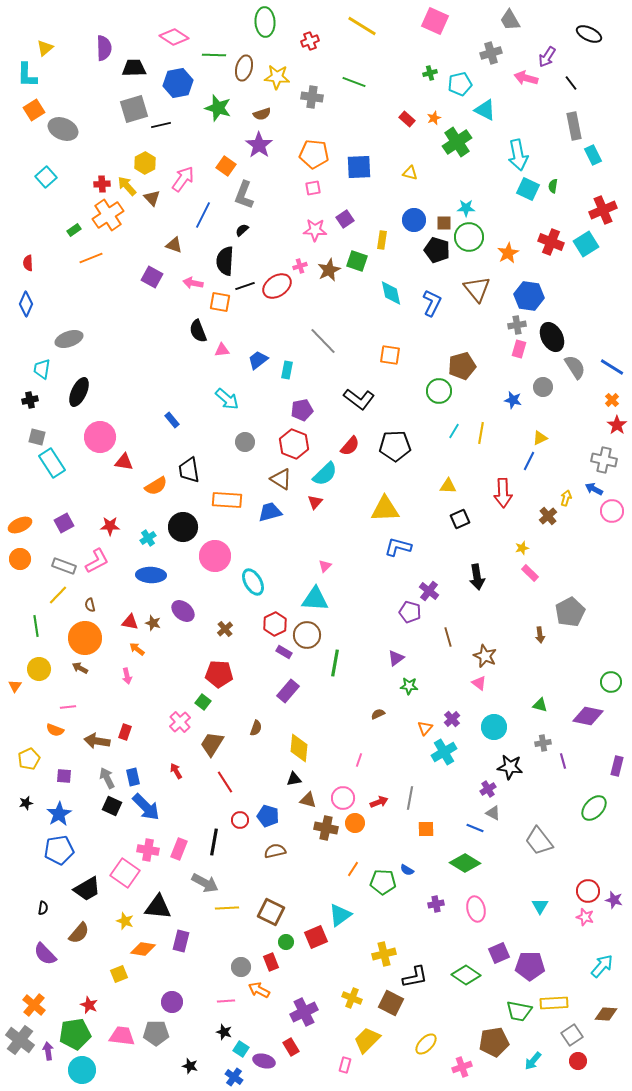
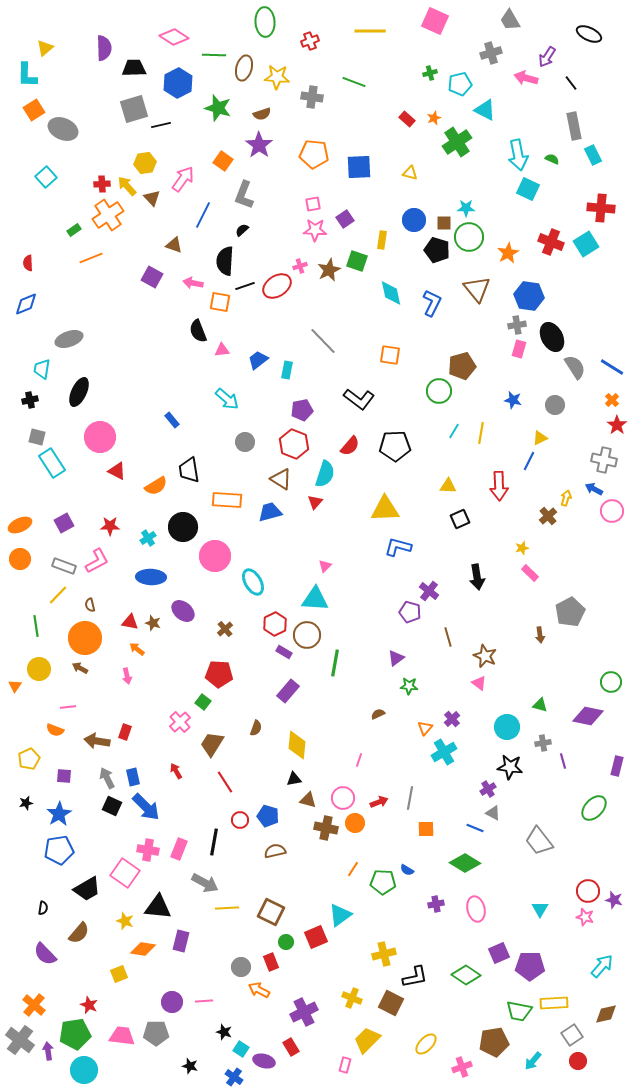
yellow line at (362, 26): moved 8 px right, 5 px down; rotated 32 degrees counterclockwise
blue hexagon at (178, 83): rotated 16 degrees counterclockwise
yellow hexagon at (145, 163): rotated 20 degrees clockwise
orange square at (226, 166): moved 3 px left, 5 px up
green semicircle at (553, 186): moved 1 px left, 27 px up; rotated 104 degrees clockwise
pink square at (313, 188): moved 16 px down
red cross at (603, 210): moved 2 px left, 2 px up; rotated 28 degrees clockwise
blue diamond at (26, 304): rotated 45 degrees clockwise
gray circle at (543, 387): moved 12 px right, 18 px down
red triangle at (124, 462): moved 7 px left, 9 px down; rotated 18 degrees clockwise
cyan semicircle at (325, 474): rotated 28 degrees counterclockwise
red arrow at (503, 493): moved 4 px left, 7 px up
blue ellipse at (151, 575): moved 2 px down
cyan circle at (494, 727): moved 13 px right
yellow diamond at (299, 748): moved 2 px left, 3 px up
cyan triangle at (540, 906): moved 3 px down
pink line at (226, 1001): moved 22 px left
brown diamond at (606, 1014): rotated 15 degrees counterclockwise
cyan circle at (82, 1070): moved 2 px right
